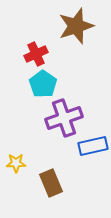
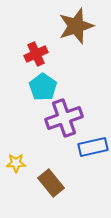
cyan pentagon: moved 3 px down
blue rectangle: moved 1 px down
brown rectangle: rotated 16 degrees counterclockwise
